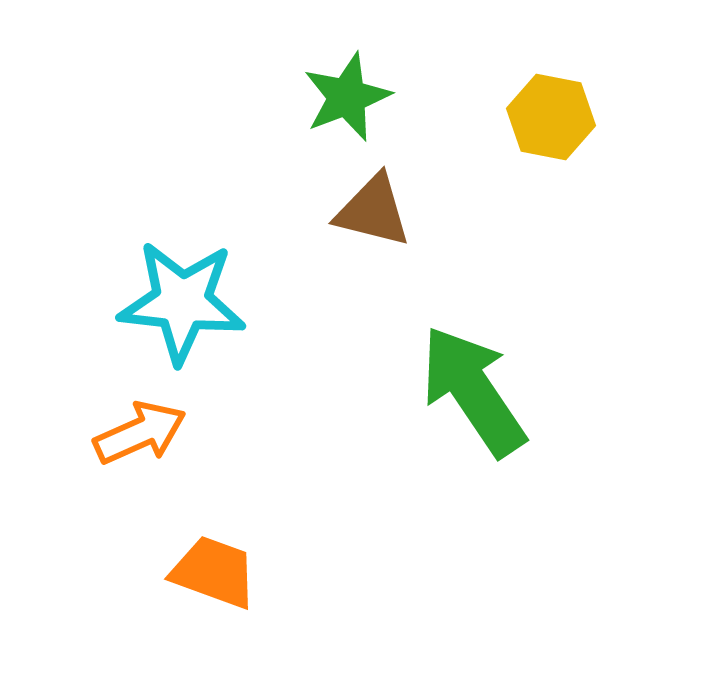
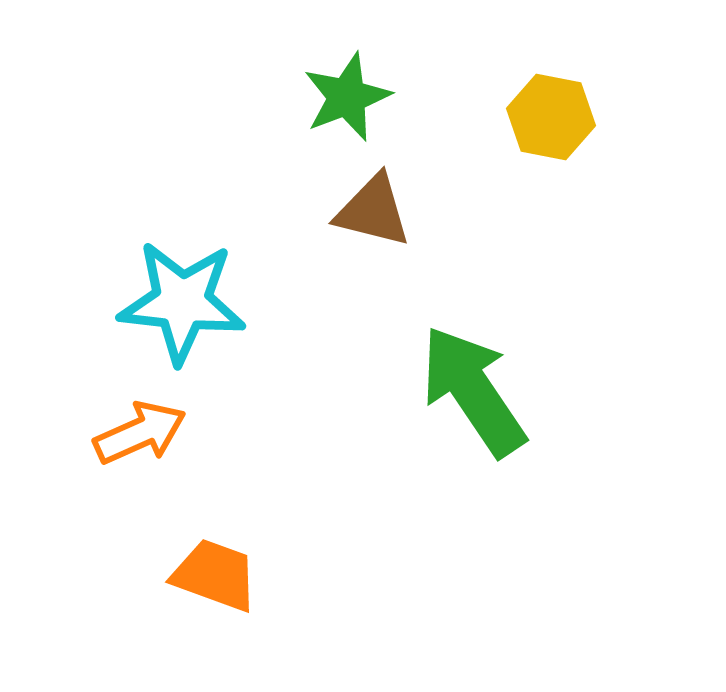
orange trapezoid: moved 1 px right, 3 px down
